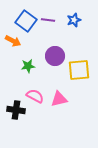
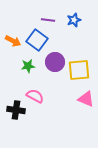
blue square: moved 11 px right, 19 px down
purple circle: moved 6 px down
pink triangle: moved 27 px right; rotated 36 degrees clockwise
